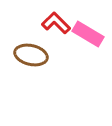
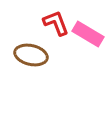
red L-shape: rotated 24 degrees clockwise
